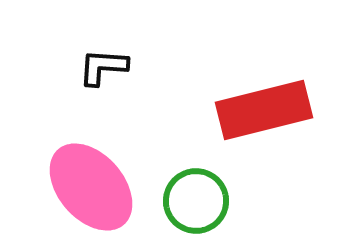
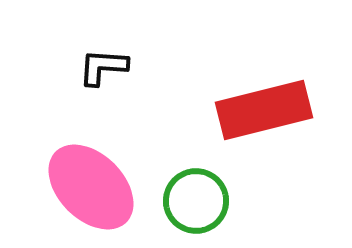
pink ellipse: rotated 4 degrees counterclockwise
